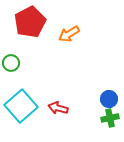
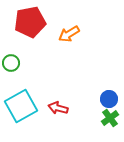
red pentagon: rotated 16 degrees clockwise
cyan square: rotated 12 degrees clockwise
green cross: rotated 24 degrees counterclockwise
